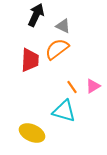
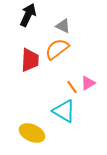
black arrow: moved 8 px left
pink triangle: moved 5 px left, 3 px up
cyan triangle: rotated 15 degrees clockwise
